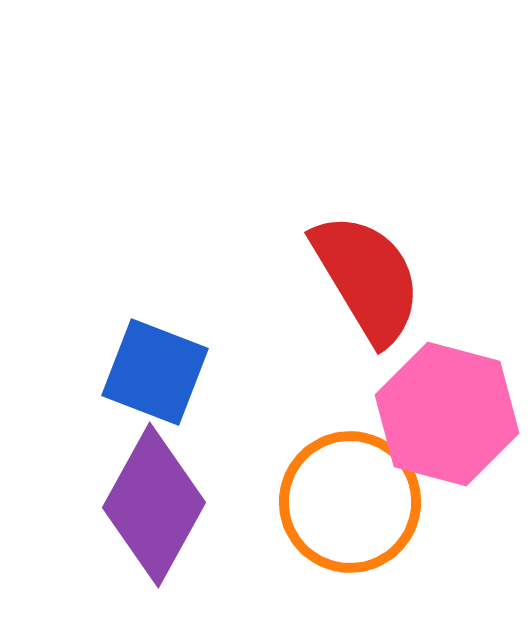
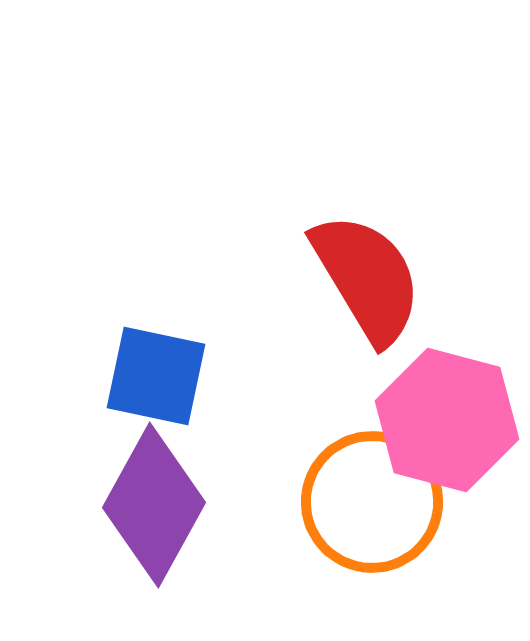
blue square: moved 1 px right, 4 px down; rotated 9 degrees counterclockwise
pink hexagon: moved 6 px down
orange circle: moved 22 px right
